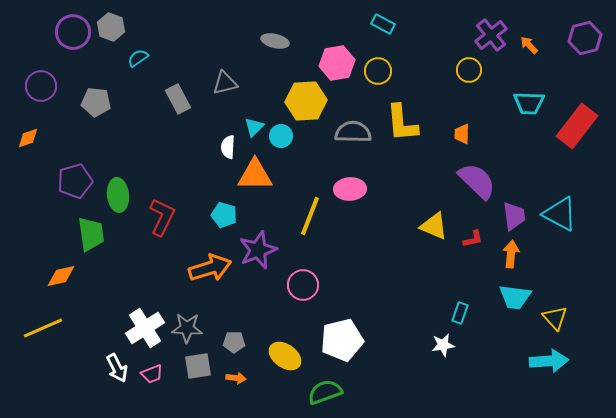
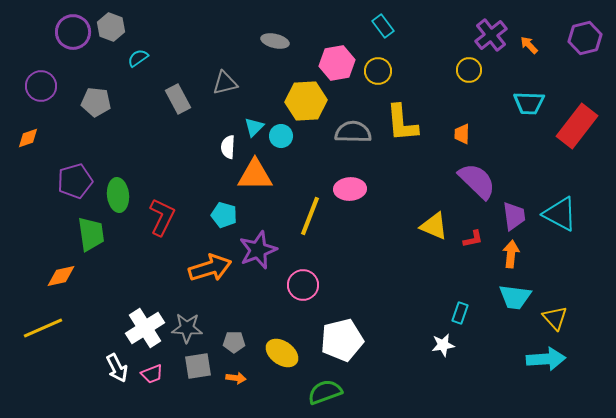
cyan rectangle at (383, 24): moved 2 px down; rotated 25 degrees clockwise
yellow ellipse at (285, 356): moved 3 px left, 3 px up
cyan arrow at (549, 361): moved 3 px left, 2 px up
